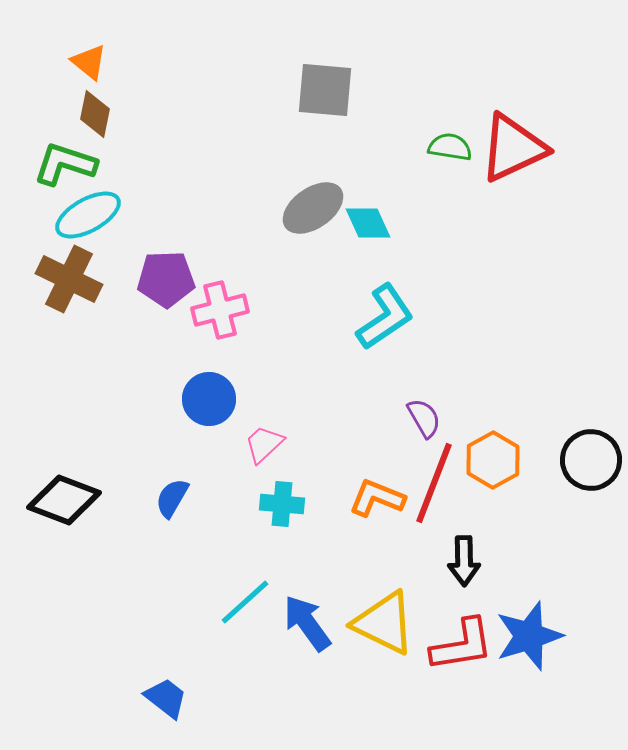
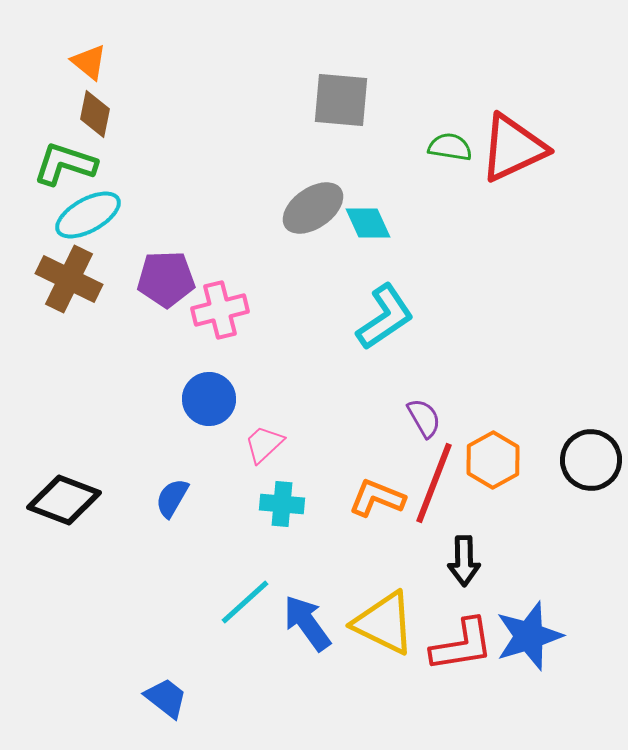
gray square: moved 16 px right, 10 px down
